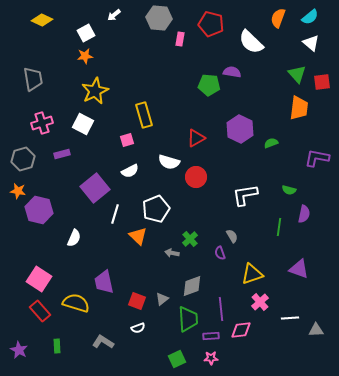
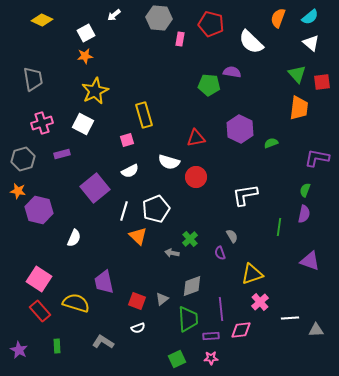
red triangle at (196, 138): rotated 18 degrees clockwise
green semicircle at (289, 190): moved 16 px right; rotated 96 degrees clockwise
white line at (115, 214): moved 9 px right, 3 px up
purple triangle at (299, 269): moved 11 px right, 8 px up
